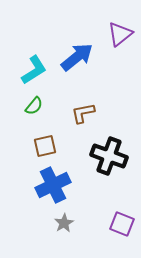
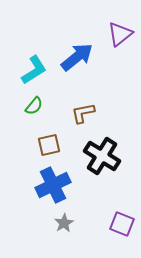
brown square: moved 4 px right, 1 px up
black cross: moved 7 px left; rotated 12 degrees clockwise
